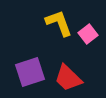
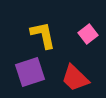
yellow L-shape: moved 16 px left, 12 px down; rotated 8 degrees clockwise
red trapezoid: moved 7 px right
